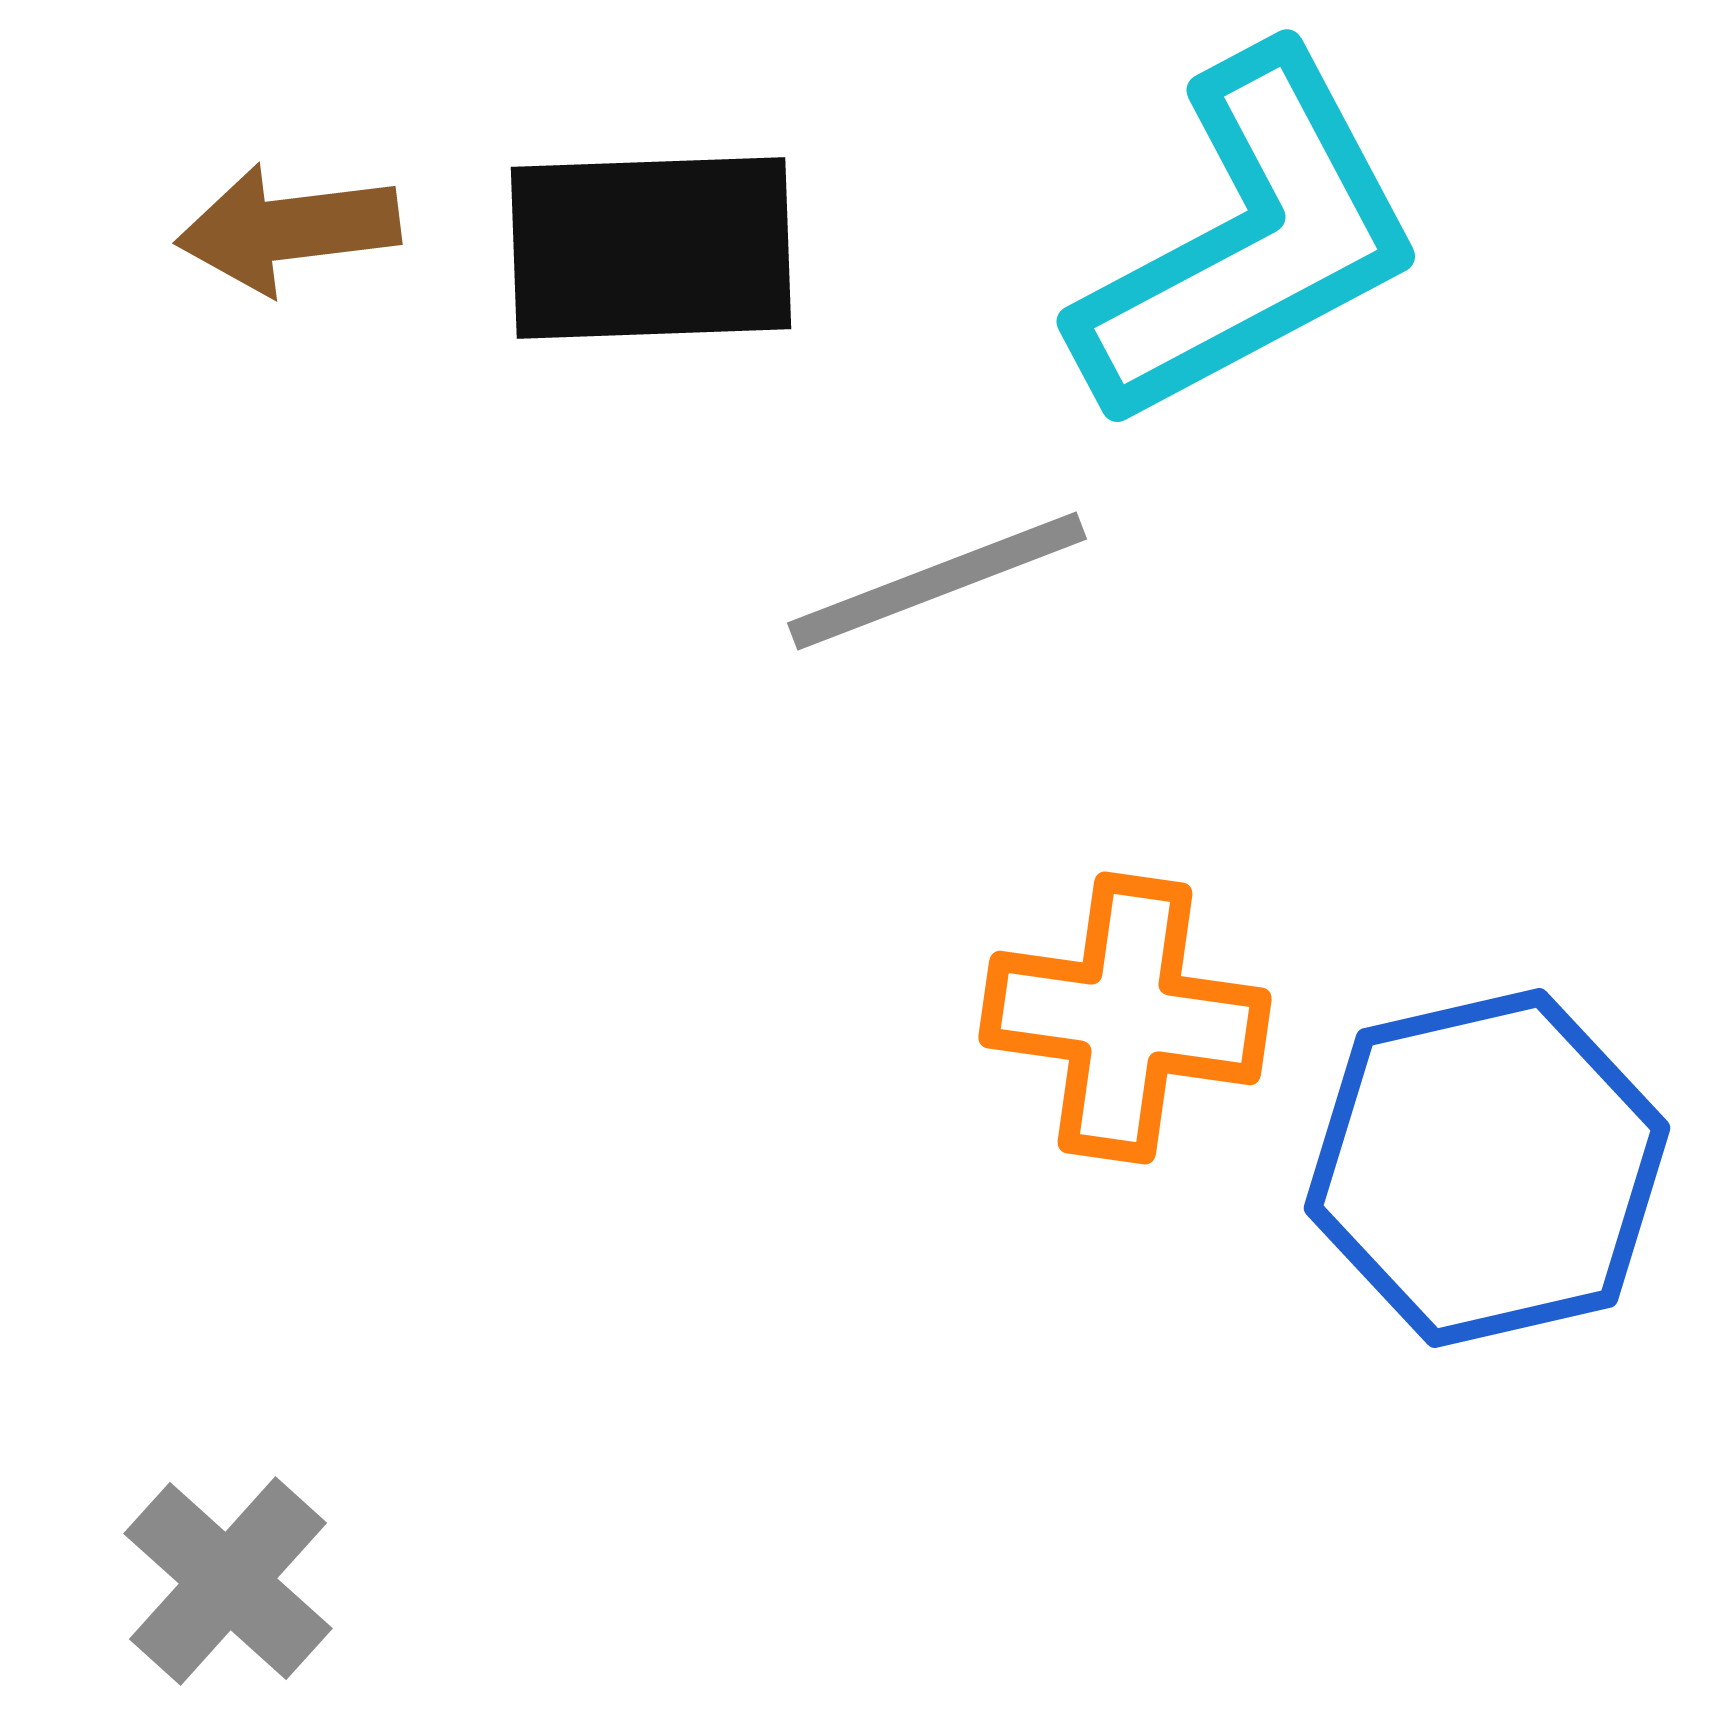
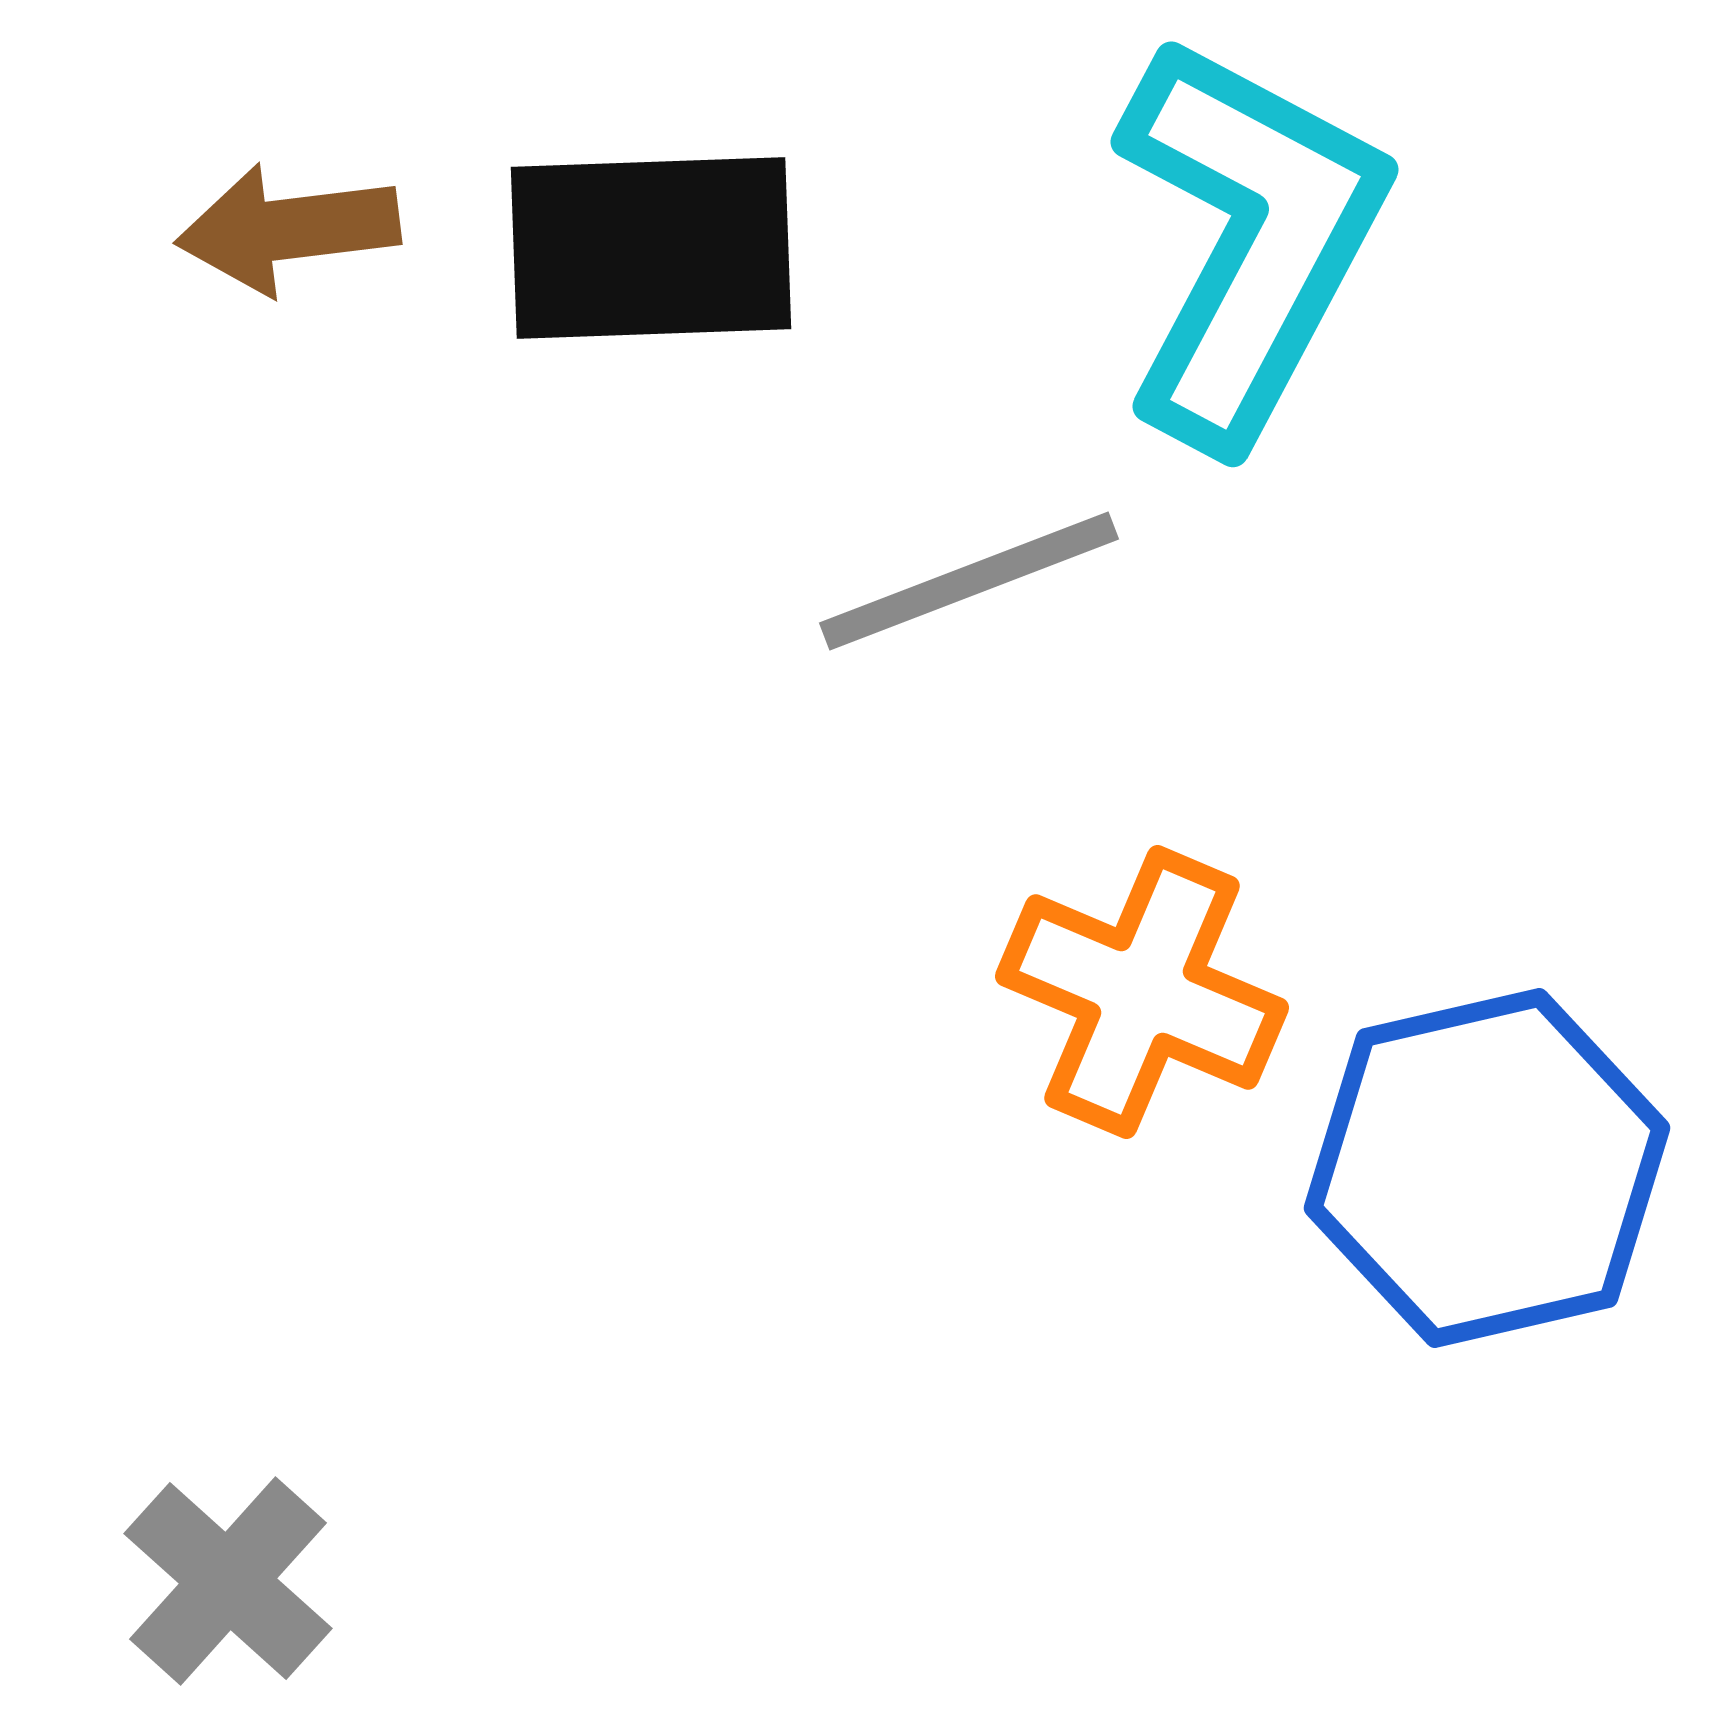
cyan L-shape: rotated 34 degrees counterclockwise
gray line: moved 32 px right
orange cross: moved 17 px right, 26 px up; rotated 15 degrees clockwise
